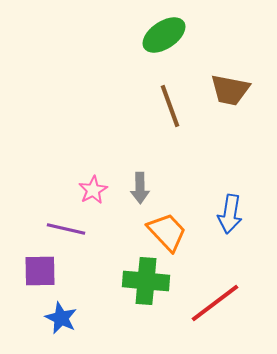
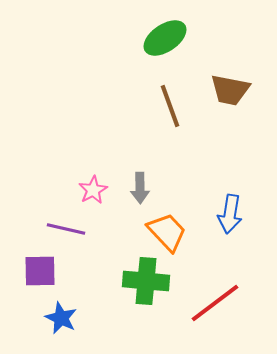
green ellipse: moved 1 px right, 3 px down
